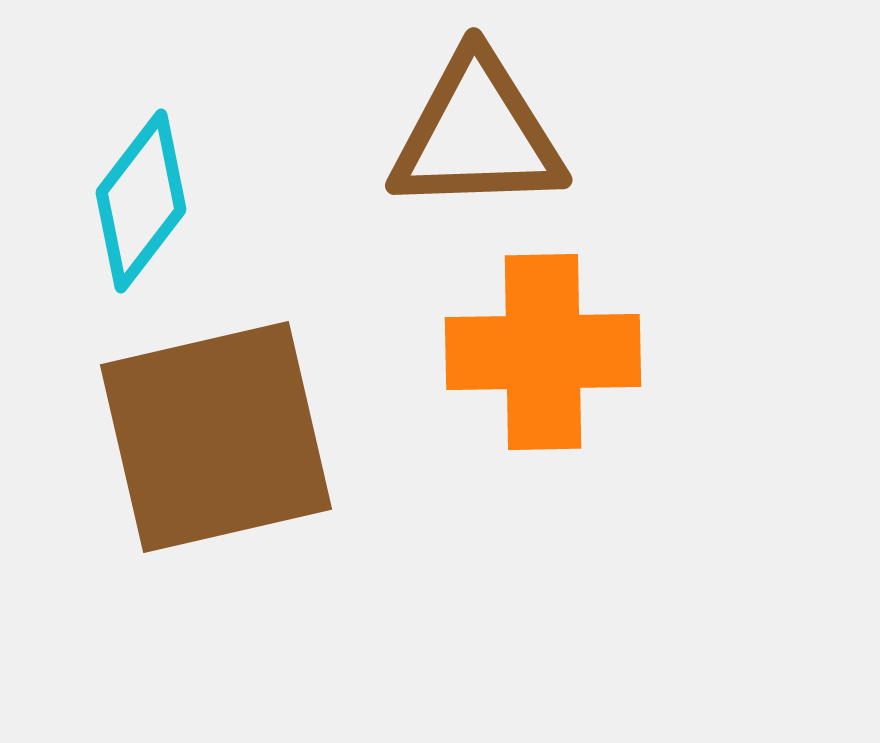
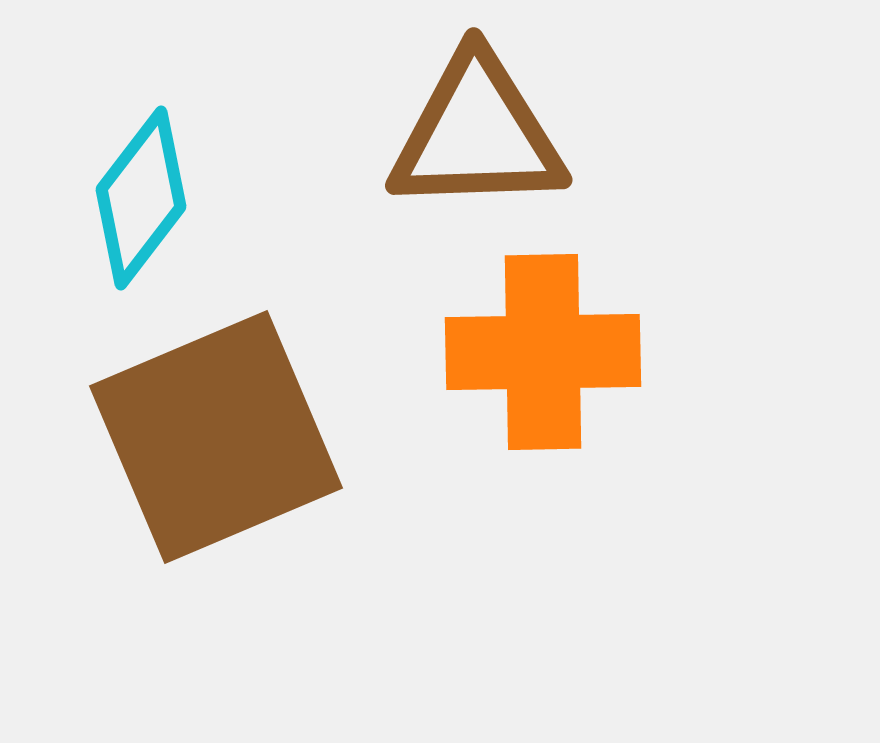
cyan diamond: moved 3 px up
brown square: rotated 10 degrees counterclockwise
